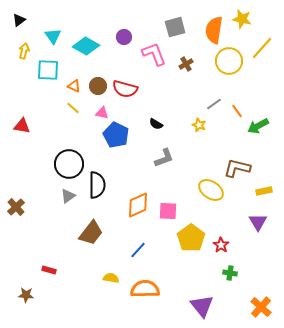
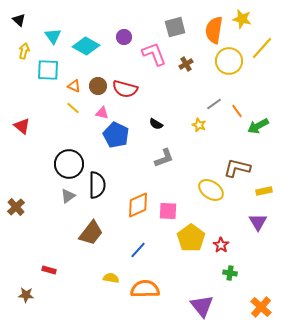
black triangle at (19, 20): rotated 40 degrees counterclockwise
red triangle at (22, 126): rotated 30 degrees clockwise
